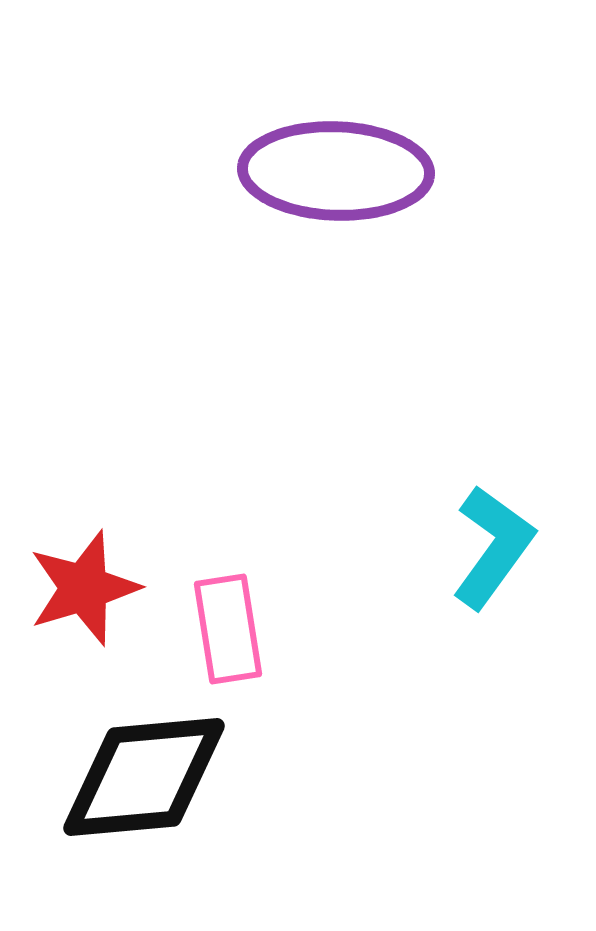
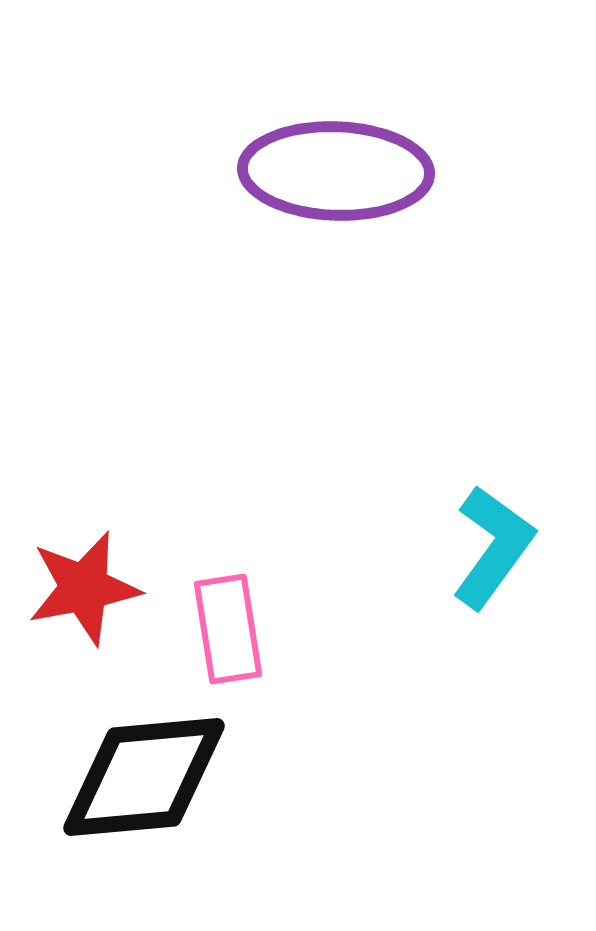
red star: rotated 6 degrees clockwise
